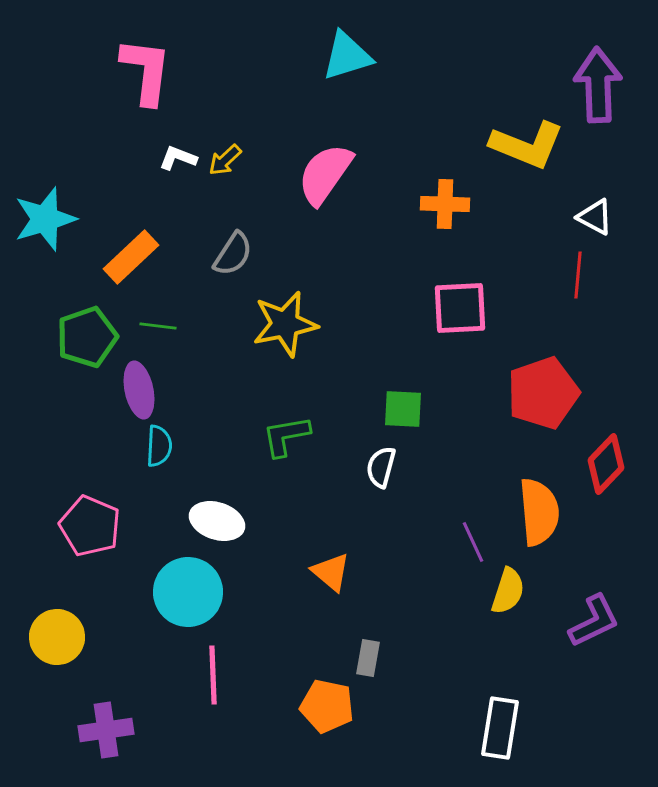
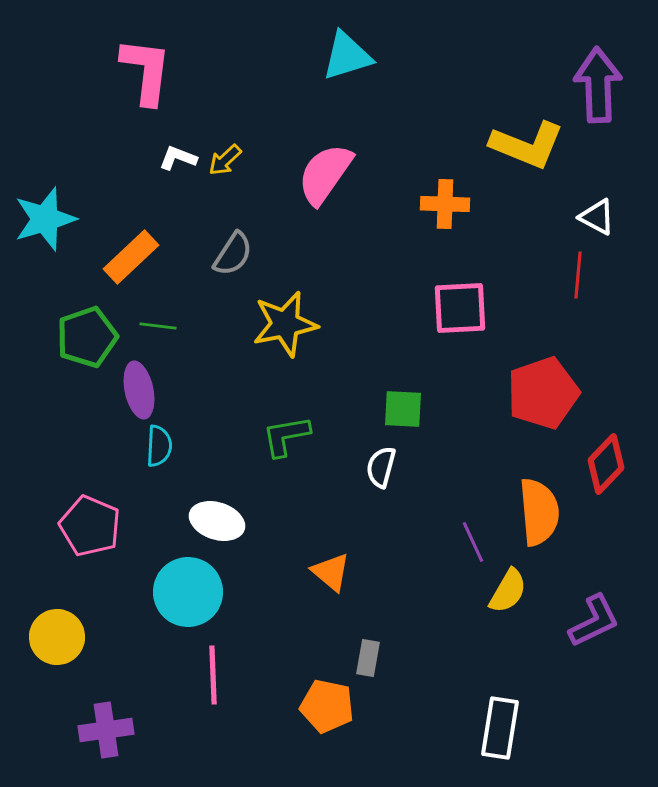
white triangle: moved 2 px right
yellow semicircle: rotated 12 degrees clockwise
